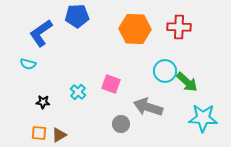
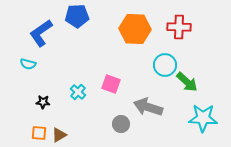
cyan circle: moved 6 px up
